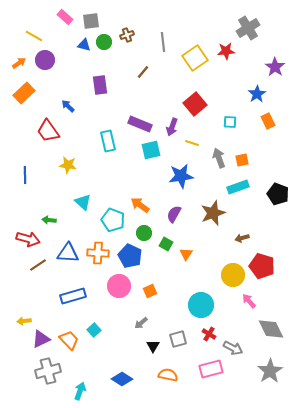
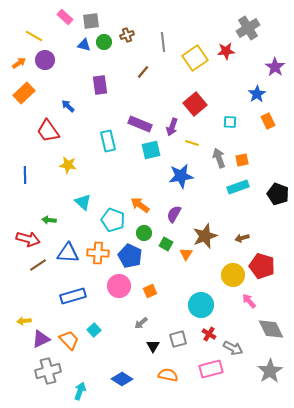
brown star at (213, 213): moved 8 px left, 23 px down
